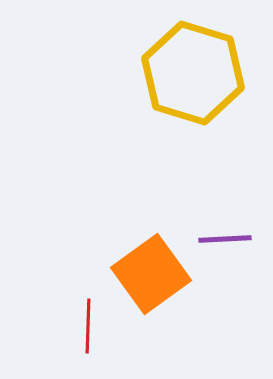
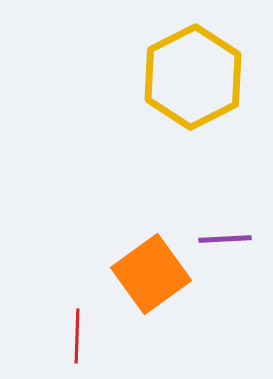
yellow hexagon: moved 4 px down; rotated 16 degrees clockwise
red line: moved 11 px left, 10 px down
